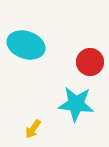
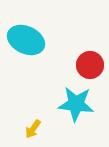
cyan ellipse: moved 5 px up; rotated 6 degrees clockwise
red circle: moved 3 px down
